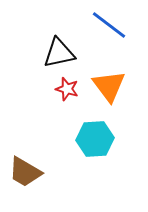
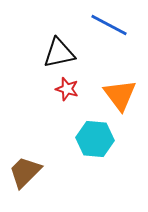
blue line: rotated 9 degrees counterclockwise
orange triangle: moved 11 px right, 9 px down
cyan hexagon: rotated 9 degrees clockwise
brown trapezoid: rotated 105 degrees clockwise
